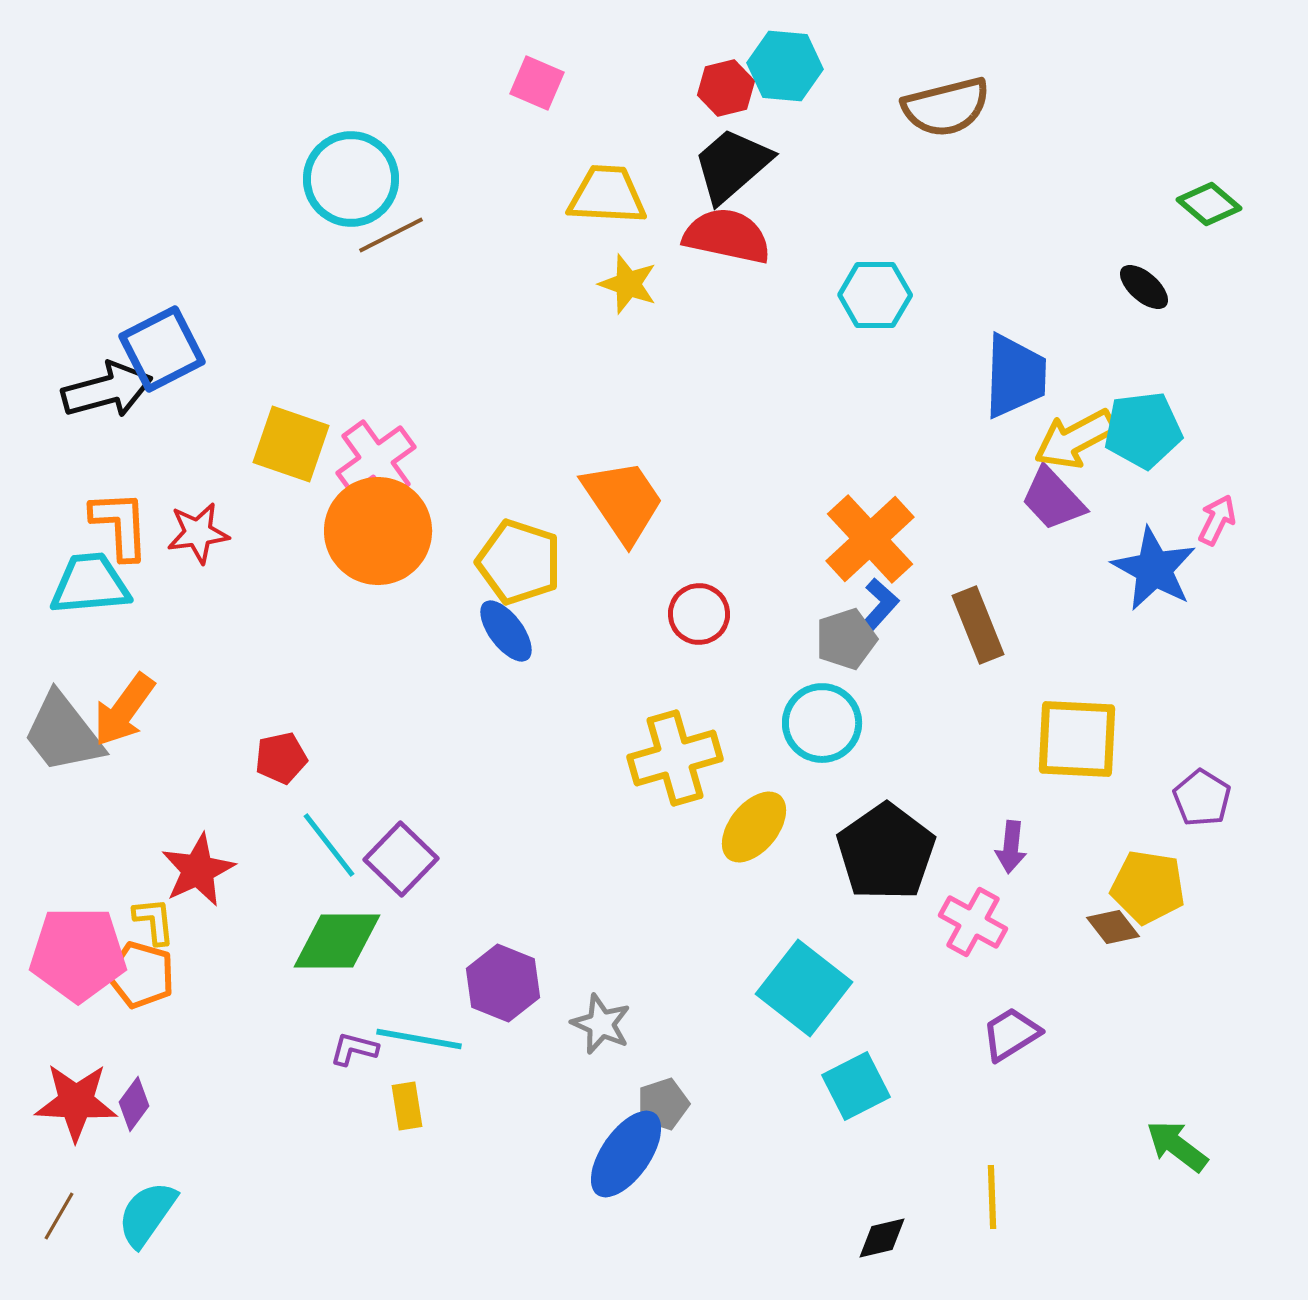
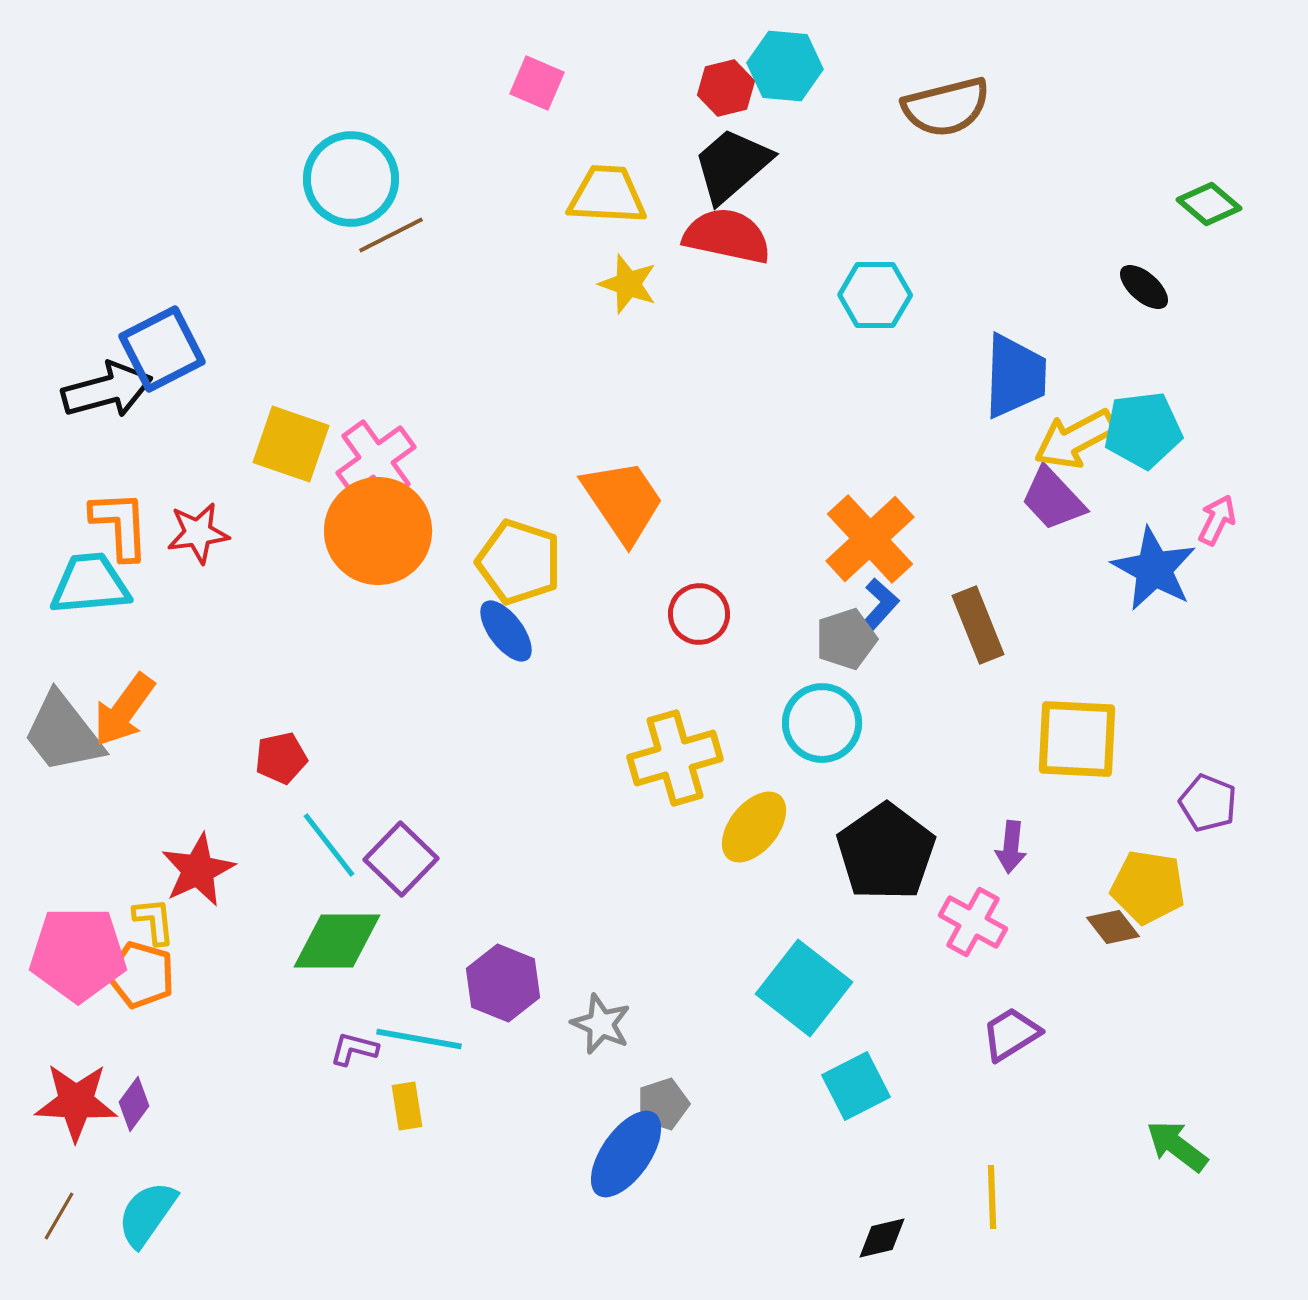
purple pentagon at (1202, 798): moved 6 px right, 5 px down; rotated 10 degrees counterclockwise
